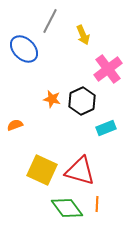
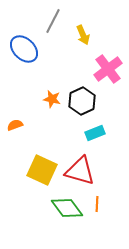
gray line: moved 3 px right
cyan rectangle: moved 11 px left, 5 px down
